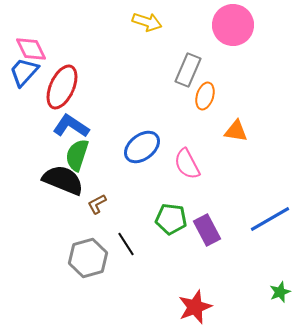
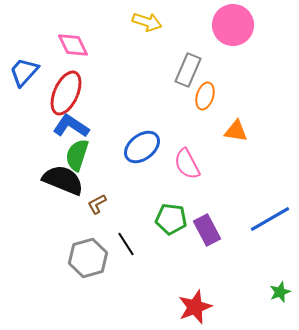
pink diamond: moved 42 px right, 4 px up
red ellipse: moved 4 px right, 6 px down
